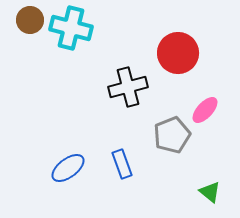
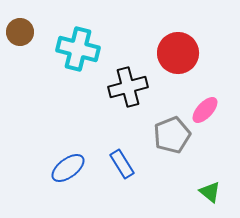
brown circle: moved 10 px left, 12 px down
cyan cross: moved 7 px right, 21 px down
blue rectangle: rotated 12 degrees counterclockwise
